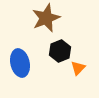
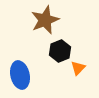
brown star: moved 1 px left, 2 px down
blue ellipse: moved 12 px down
